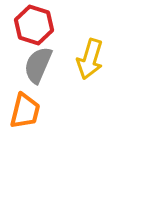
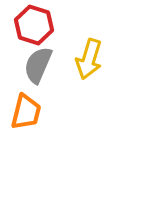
yellow arrow: moved 1 px left
orange trapezoid: moved 1 px right, 1 px down
